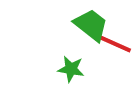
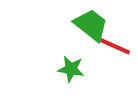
red line: moved 1 px left, 2 px down
